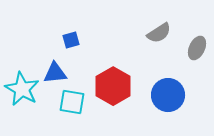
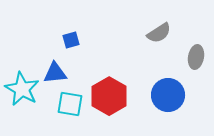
gray ellipse: moved 1 px left, 9 px down; rotated 15 degrees counterclockwise
red hexagon: moved 4 px left, 10 px down
cyan square: moved 2 px left, 2 px down
